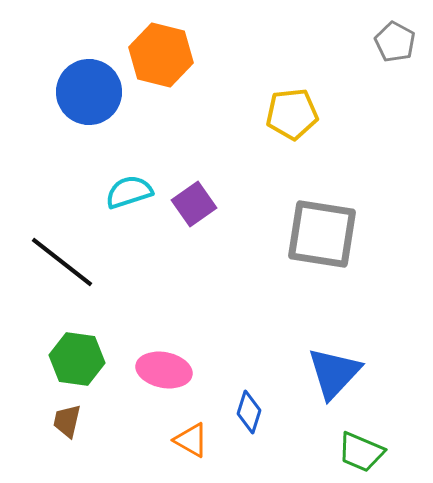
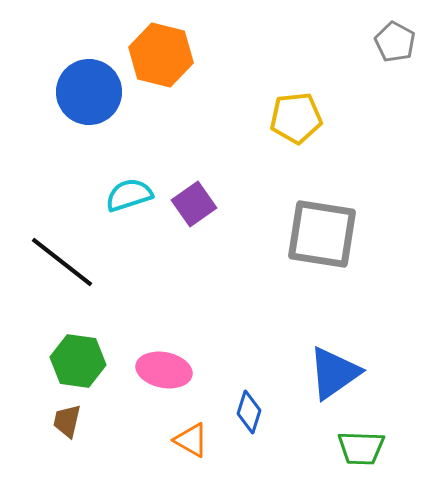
yellow pentagon: moved 4 px right, 4 px down
cyan semicircle: moved 3 px down
green hexagon: moved 1 px right, 2 px down
blue triangle: rotated 12 degrees clockwise
green trapezoid: moved 4 px up; rotated 21 degrees counterclockwise
